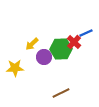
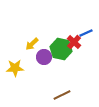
green hexagon: rotated 15 degrees clockwise
brown line: moved 1 px right, 2 px down
